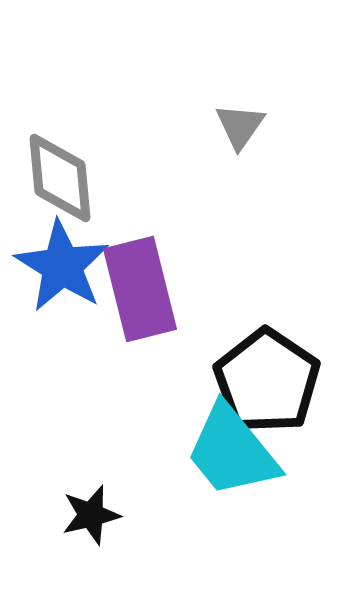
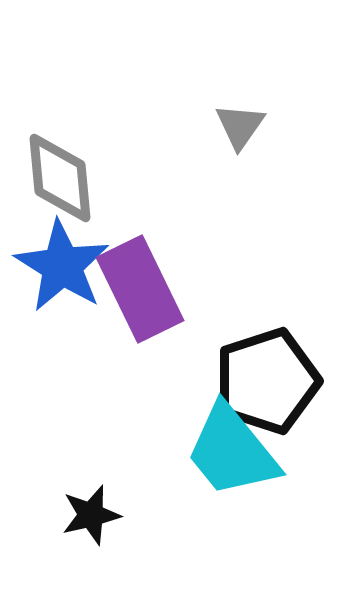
purple rectangle: rotated 12 degrees counterclockwise
black pentagon: rotated 20 degrees clockwise
